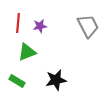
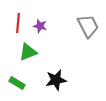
purple star: rotated 24 degrees clockwise
green triangle: moved 1 px right
green rectangle: moved 2 px down
